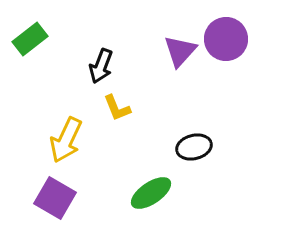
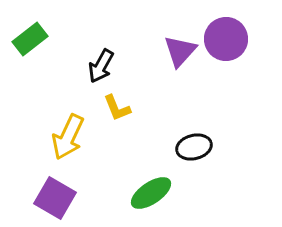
black arrow: rotated 8 degrees clockwise
yellow arrow: moved 2 px right, 3 px up
